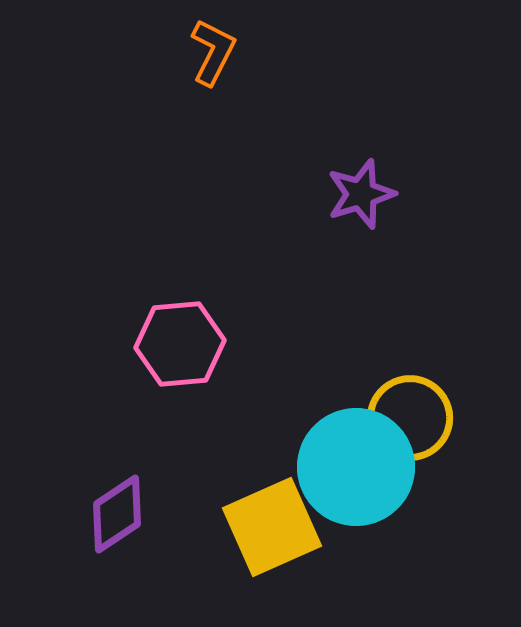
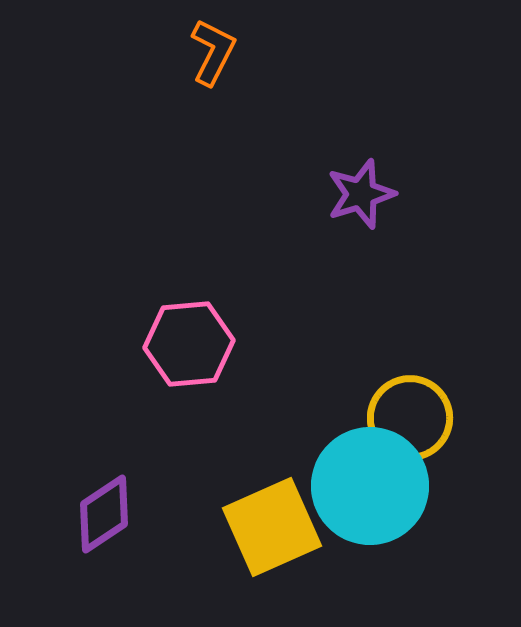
pink hexagon: moved 9 px right
cyan circle: moved 14 px right, 19 px down
purple diamond: moved 13 px left
